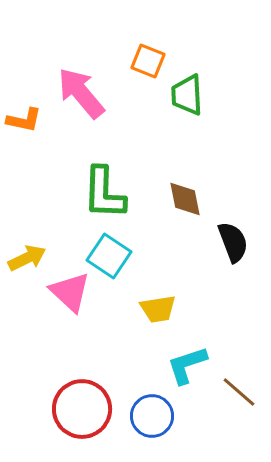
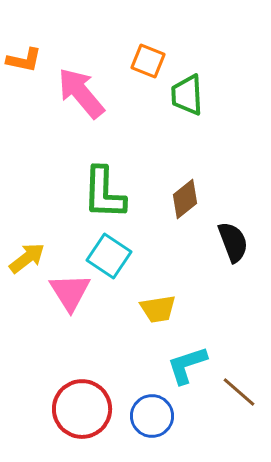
orange L-shape: moved 60 px up
brown diamond: rotated 63 degrees clockwise
yellow arrow: rotated 12 degrees counterclockwise
pink triangle: rotated 15 degrees clockwise
